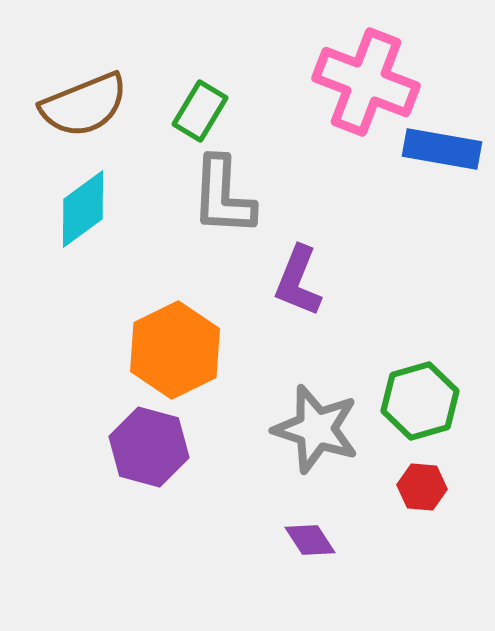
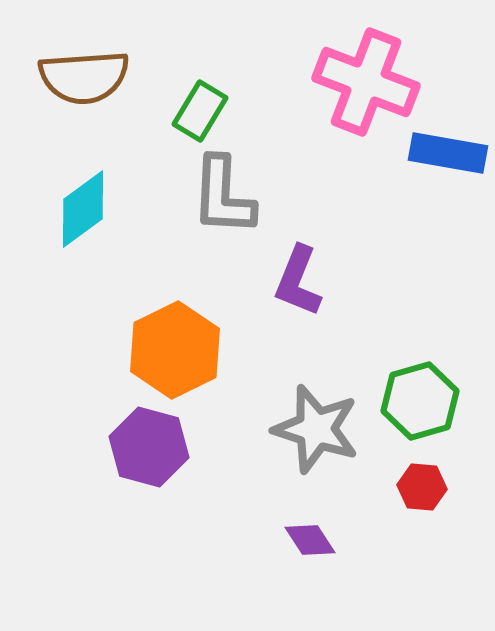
brown semicircle: moved 28 px up; rotated 18 degrees clockwise
blue rectangle: moved 6 px right, 4 px down
